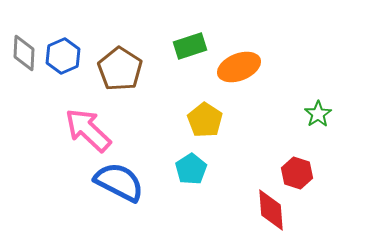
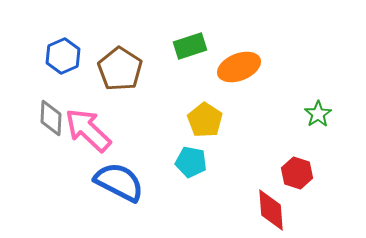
gray diamond: moved 27 px right, 65 px down
cyan pentagon: moved 7 px up; rotated 28 degrees counterclockwise
